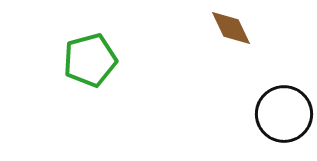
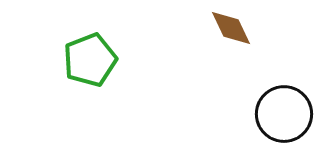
green pentagon: rotated 6 degrees counterclockwise
